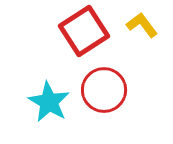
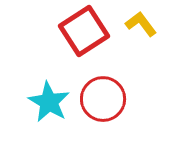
yellow L-shape: moved 1 px left, 1 px up
red circle: moved 1 px left, 9 px down
